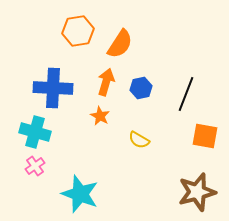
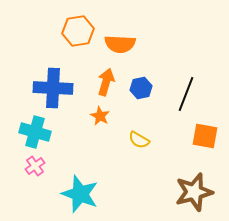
orange semicircle: rotated 60 degrees clockwise
brown star: moved 3 px left
